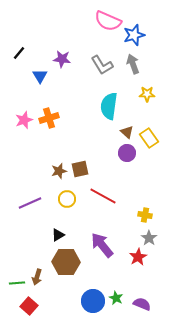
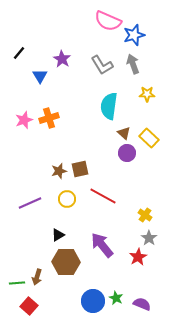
purple star: rotated 24 degrees clockwise
brown triangle: moved 3 px left, 1 px down
yellow rectangle: rotated 12 degrees counterclockwise
yellow cross: rotated 24 degrees clockwise
